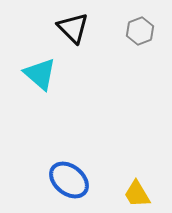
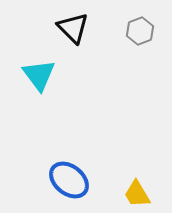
cyan triangle: moved 1 px left, 1 px down; rotated 12 degrees clockwise
